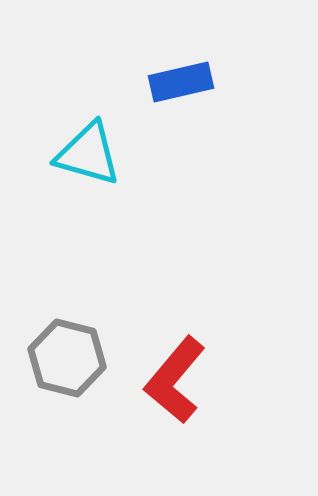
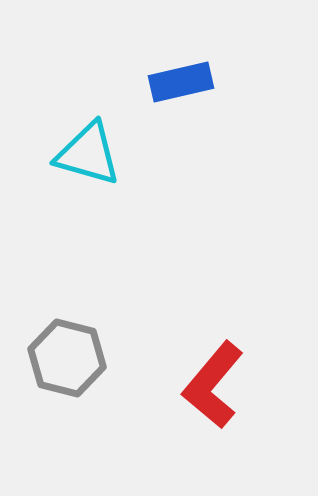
red L-shape: moved 38 px right, 5 px down
